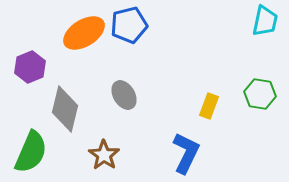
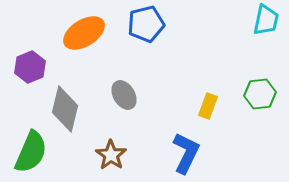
cyan trapezoid: moved 1 px right, 1 px up
blue pentagon: moved 17 px right, 1 px up
green hexagon: rotated 16 degrees counterclockwise
yellow rectangle: moved 1 px left
brown star: moved 7 px right
